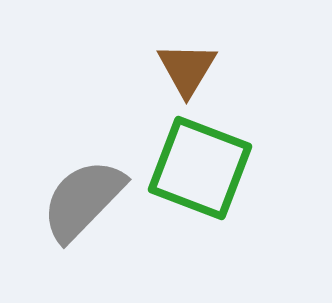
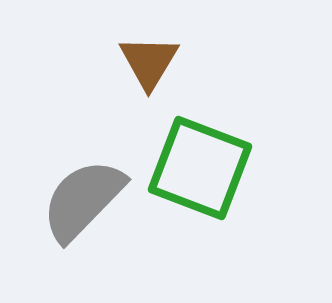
brown triangle: moved 38 px left, 7 px up
